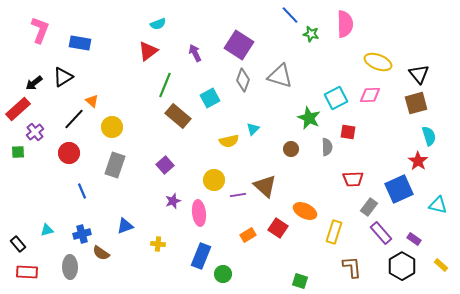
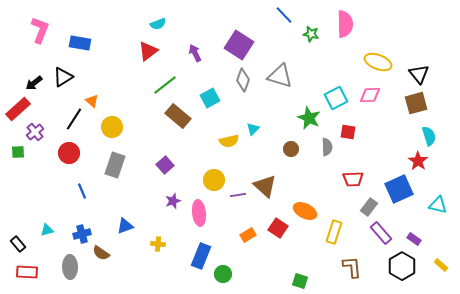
blue line at (290, 15): moved 6 px left
green line at (165, 85): rotated 30 degrees clockwise
black line at (74, 119): rotated 10 degrees counterclockwise
